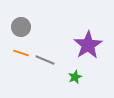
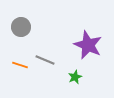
purple star: rotated 16 degrees counterclockwise
orange line: moved 1 px left, 12 px down
